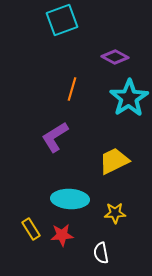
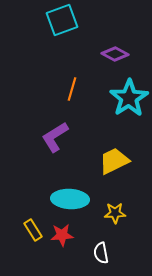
purple diamond: moved 3 px up
yellow rectangle: moved 2 px right, 1 px down
